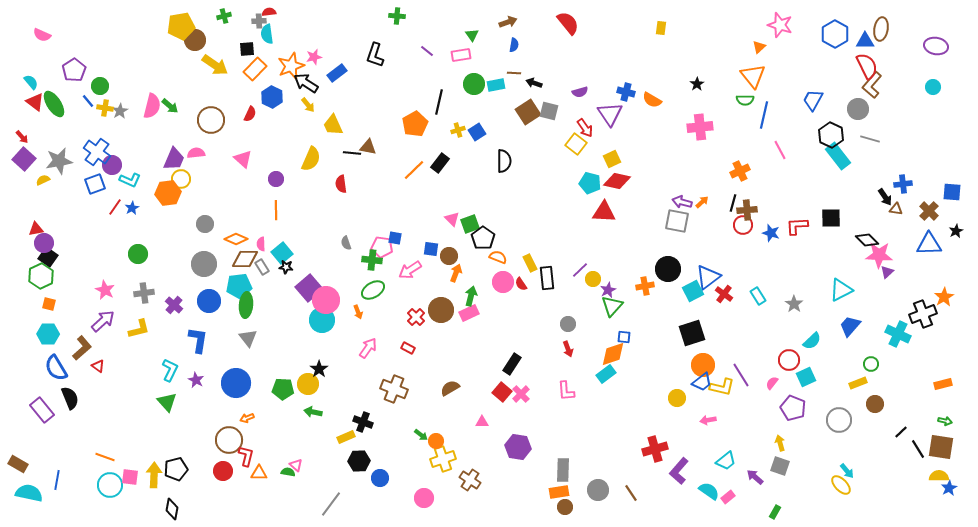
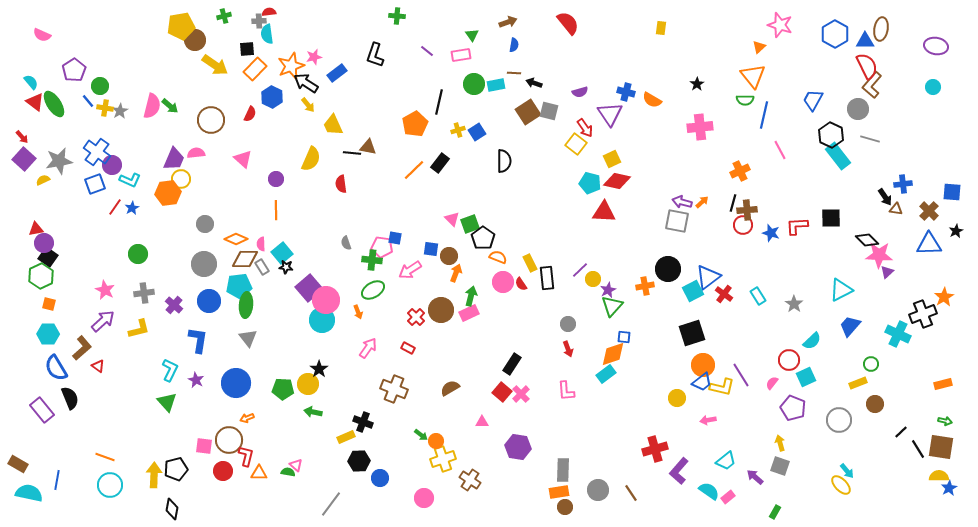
pink square at (130, 477): moved 74 px right, 31 px up
